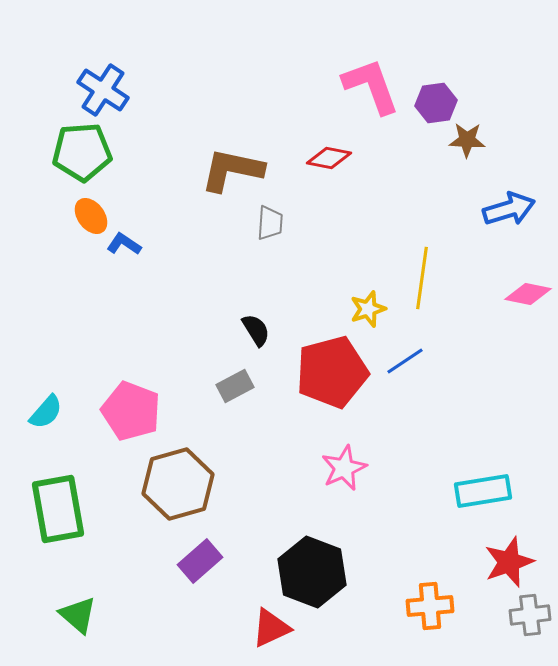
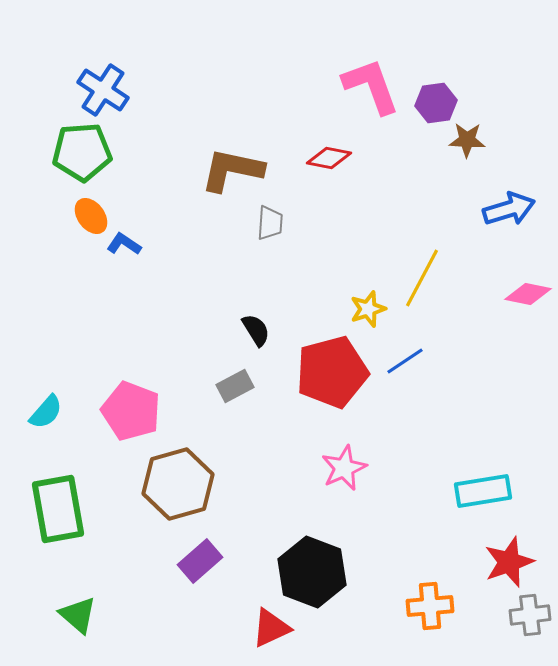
yellow line: rotated 20 degrees clockwise
